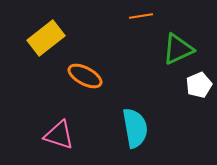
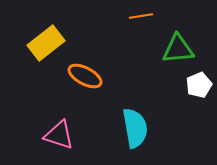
yellow rectangle: moved 5 px down
green triangle: rotated 20 degrees clockwise
